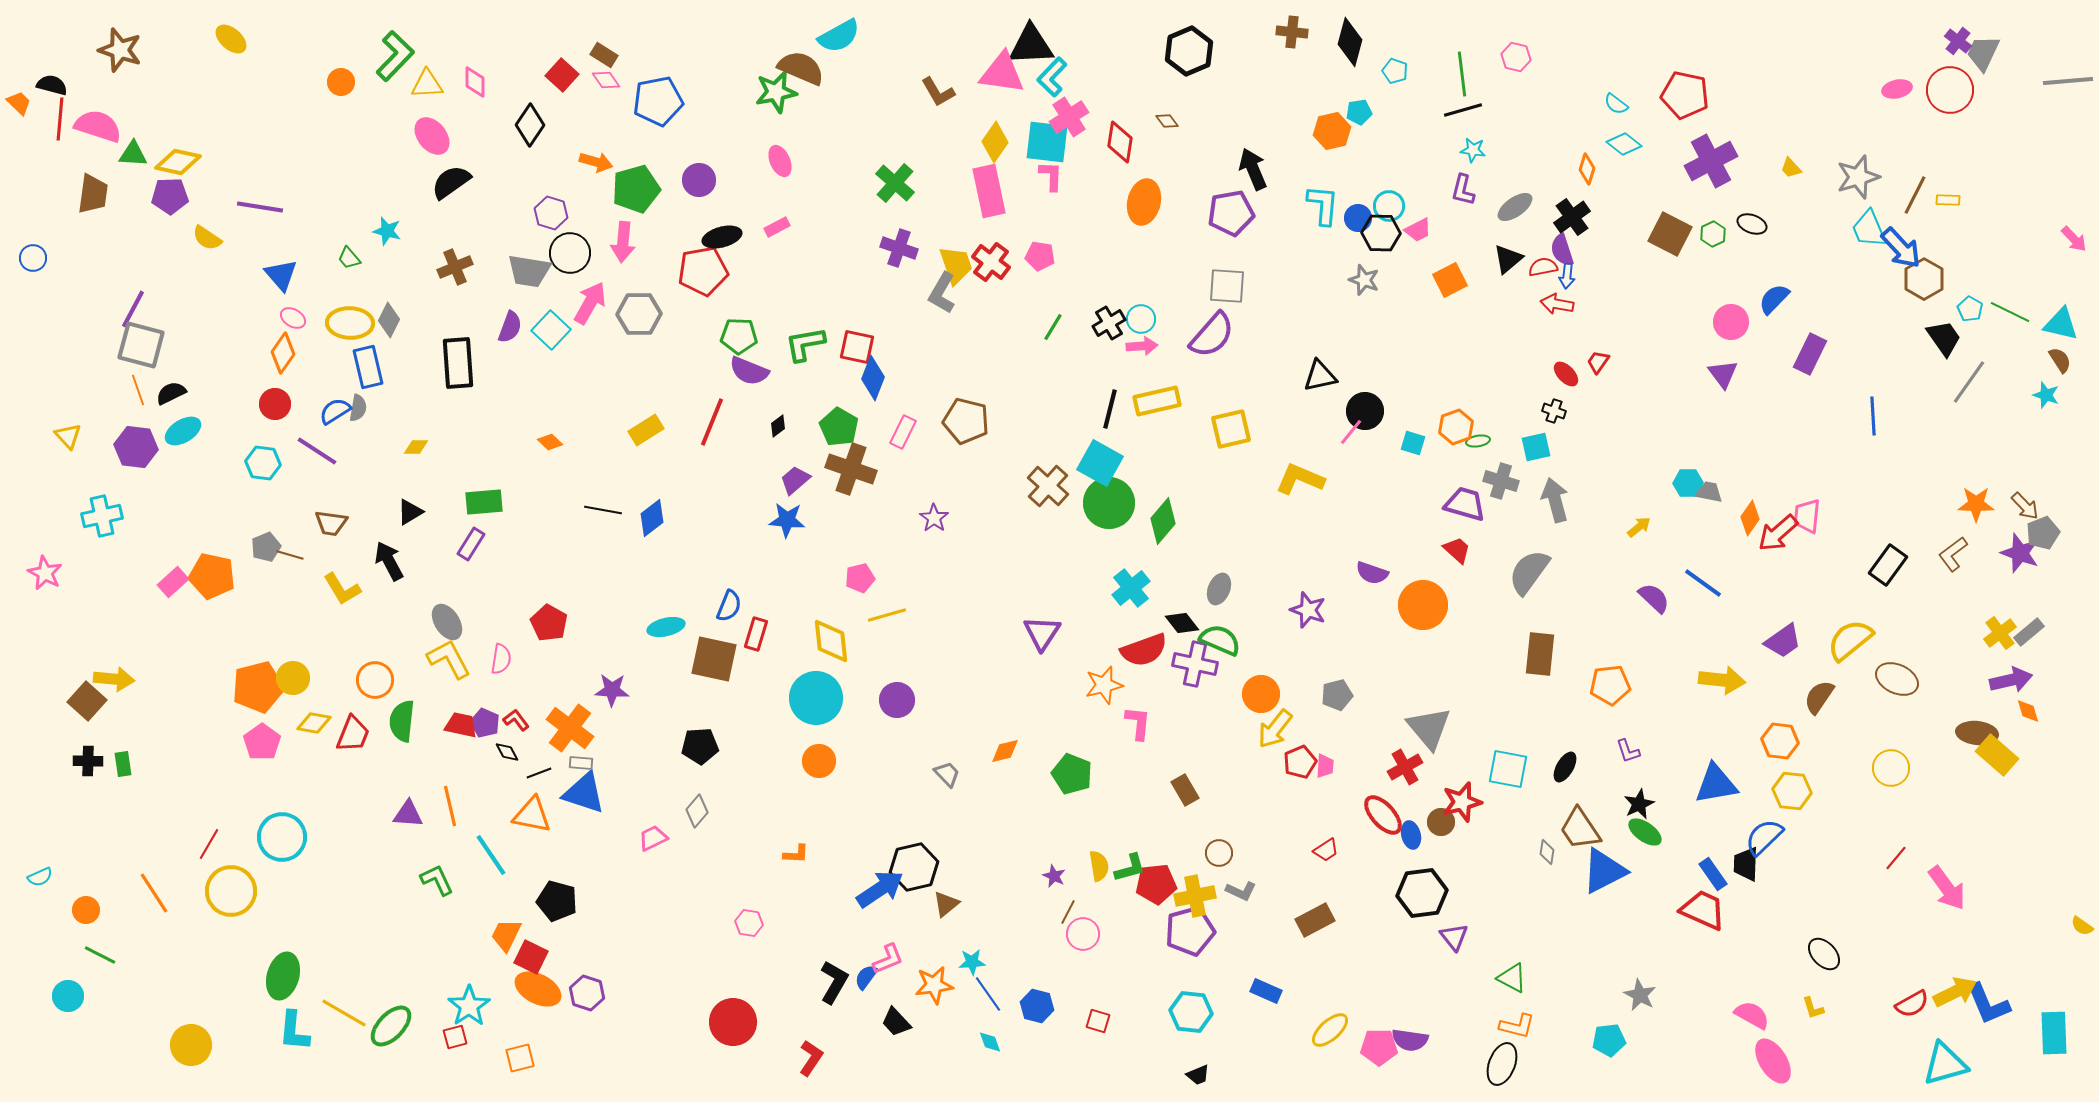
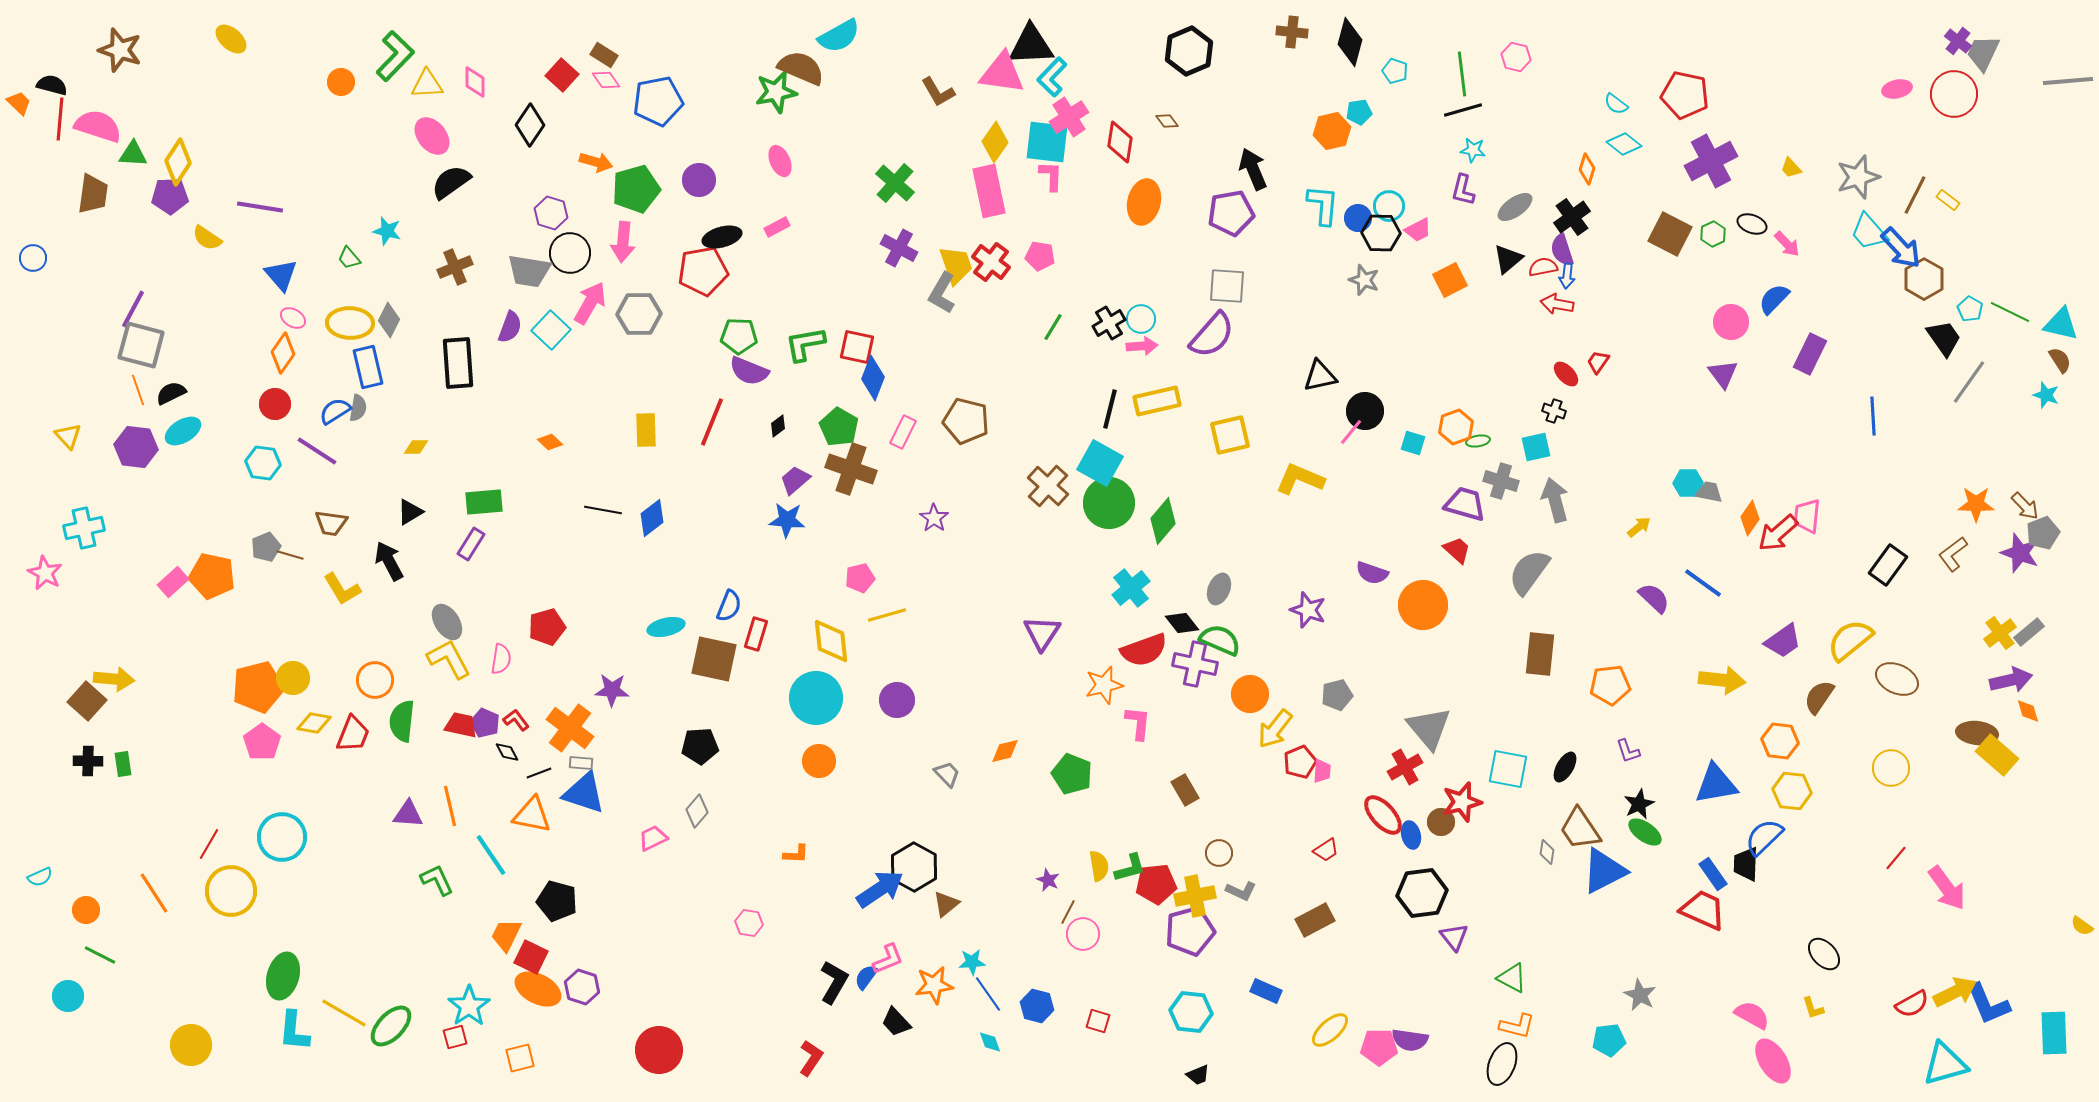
red circle at (1950, 90): moved 4 px right, 4 px down
yellow diamond at (178, 162): rotated 69 degrees counterclockwise
yellow rectangle at (1948, 200): rotated 35 degrees clockwise
cyan trapezoid at (1869, 229): moved 3 px down; rotated 18 degrees counterclockwise
pink arrow at (2074, 239): moved 287 px left, 5 px down
purple cross at (899, 248): rotated 9 degrees clockwise
yellow square at (1231, 429): moved 1 px left, 6 px down
yellow rectangle at (646, 430): rotated 60 degrees counterclockwise
cyan cross at (102, 516): moved 18 px left, 12 px down
red pentagon at (549, 623): moved 2 px left, 4 px down; rotated 27 degrees clockwise
orange circle at (1261, 694): moved 11 px left
pink trapezoid at (1325, 766): moved 3 px left, 5 px down
black hexagon at (914, 867): rotated 18 degrees counterclockwise
purple star at (1054, 876): moved 6 px left, 4 px down
purple hexagon at (587, 993): moved 5 px left, 6 px up
red circle at (733, 1022): moved 74 px left, 28 px down
